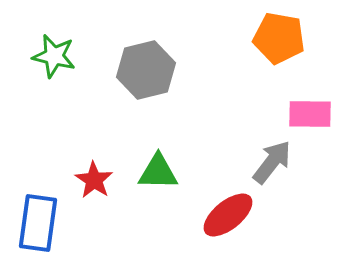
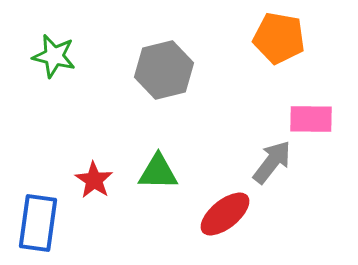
gray hexagon: moved 18 px right
pink rectangle: moved 1 px right, 5 px down
red ellipse: moved 3 px left, 1 px up
